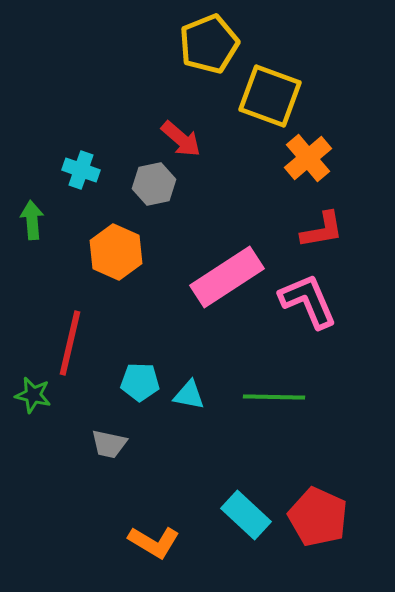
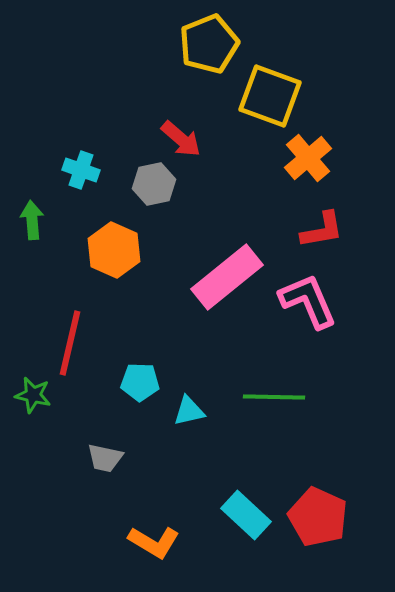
orange hexagon: moved 2 px left, 2 px up
pink rectangle: rotated 6 degrees counterclockwise
cyan triangle: moved 16 px down; rotated 24 degrees counterclockwise
gray trapezoid: moved 4 px left, 14 px down
